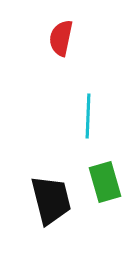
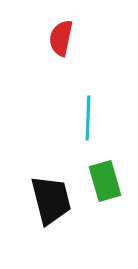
cyan line: moved 2 px down
green rectangle: moved 1 px up
